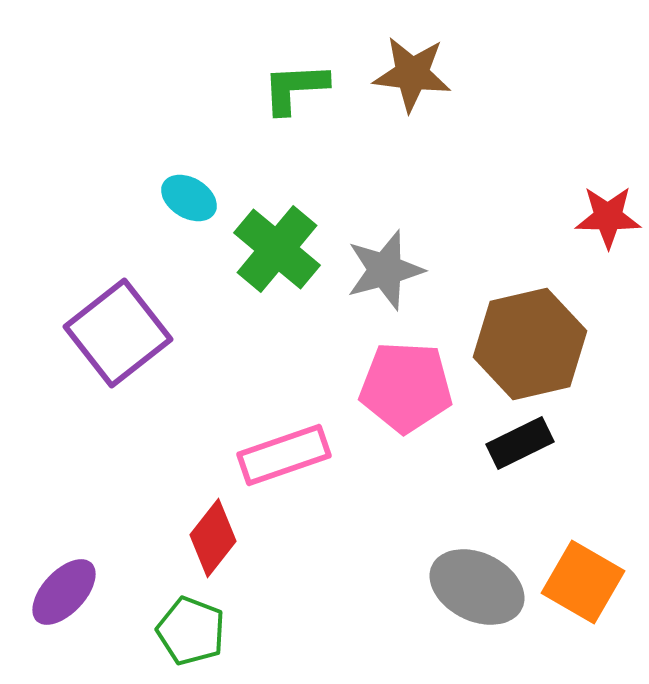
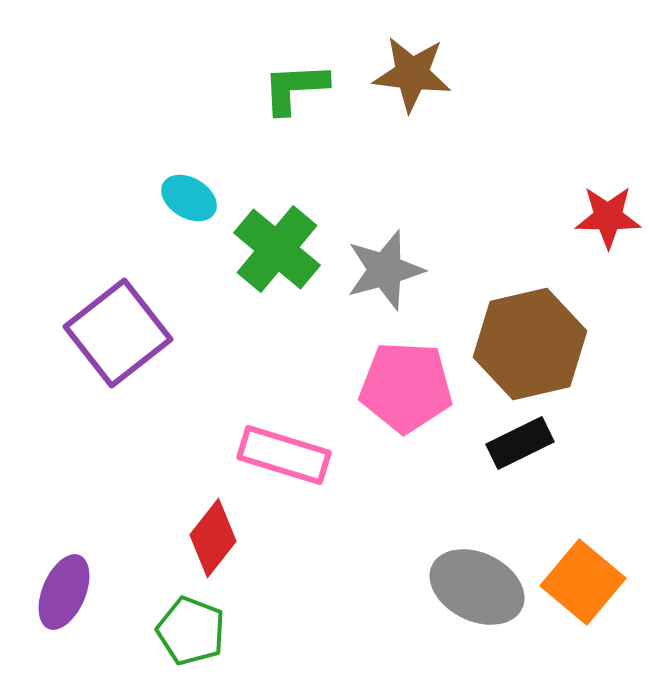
pink rectangle: rotated 36 degrees clockwise
orange square: rotated 10 degrees clockwise
purple ellipse: rotated 20 degrees counterclockwise
